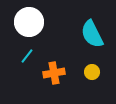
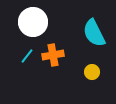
white circle: moved 4 px right
cyan semicircle: moved 2 px right, 1 px up
orange cross: moved 1 px left, 18 px up
